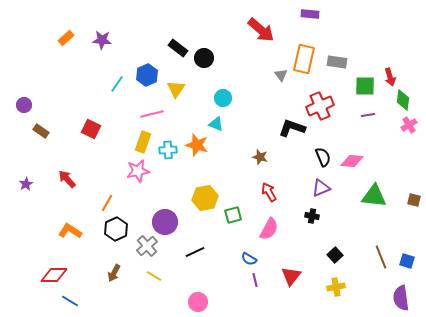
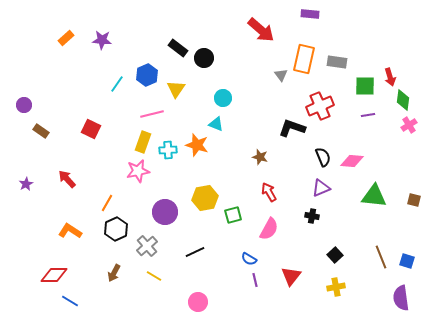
purple circle at (165, 222): moved 10 px up
